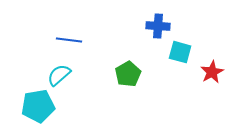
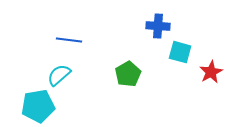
red star: moved 1 px left
